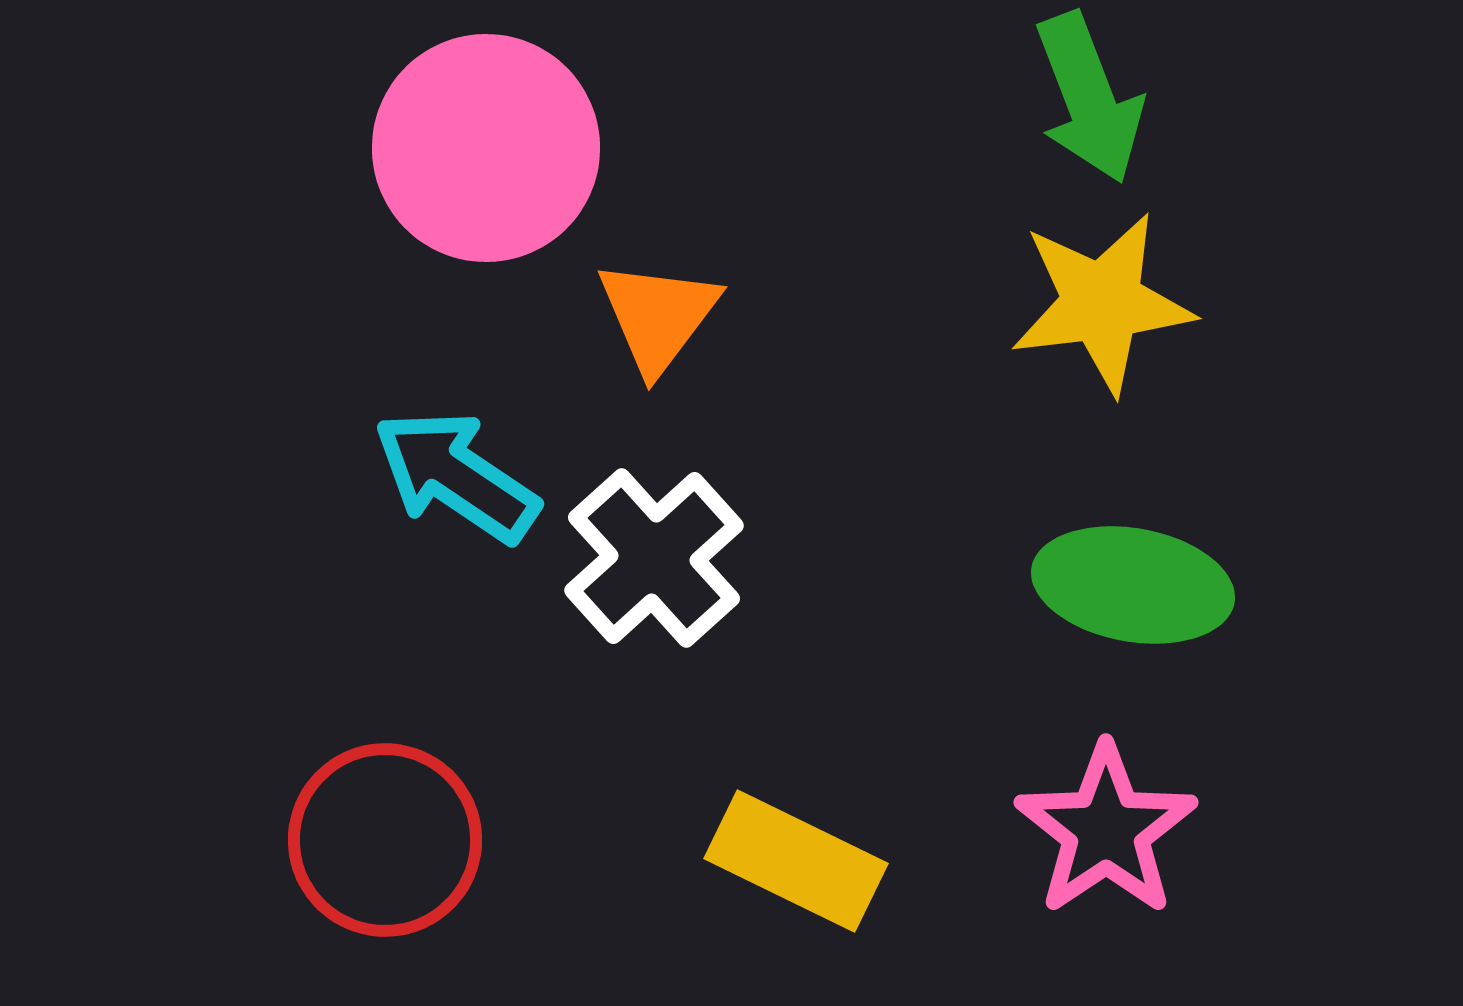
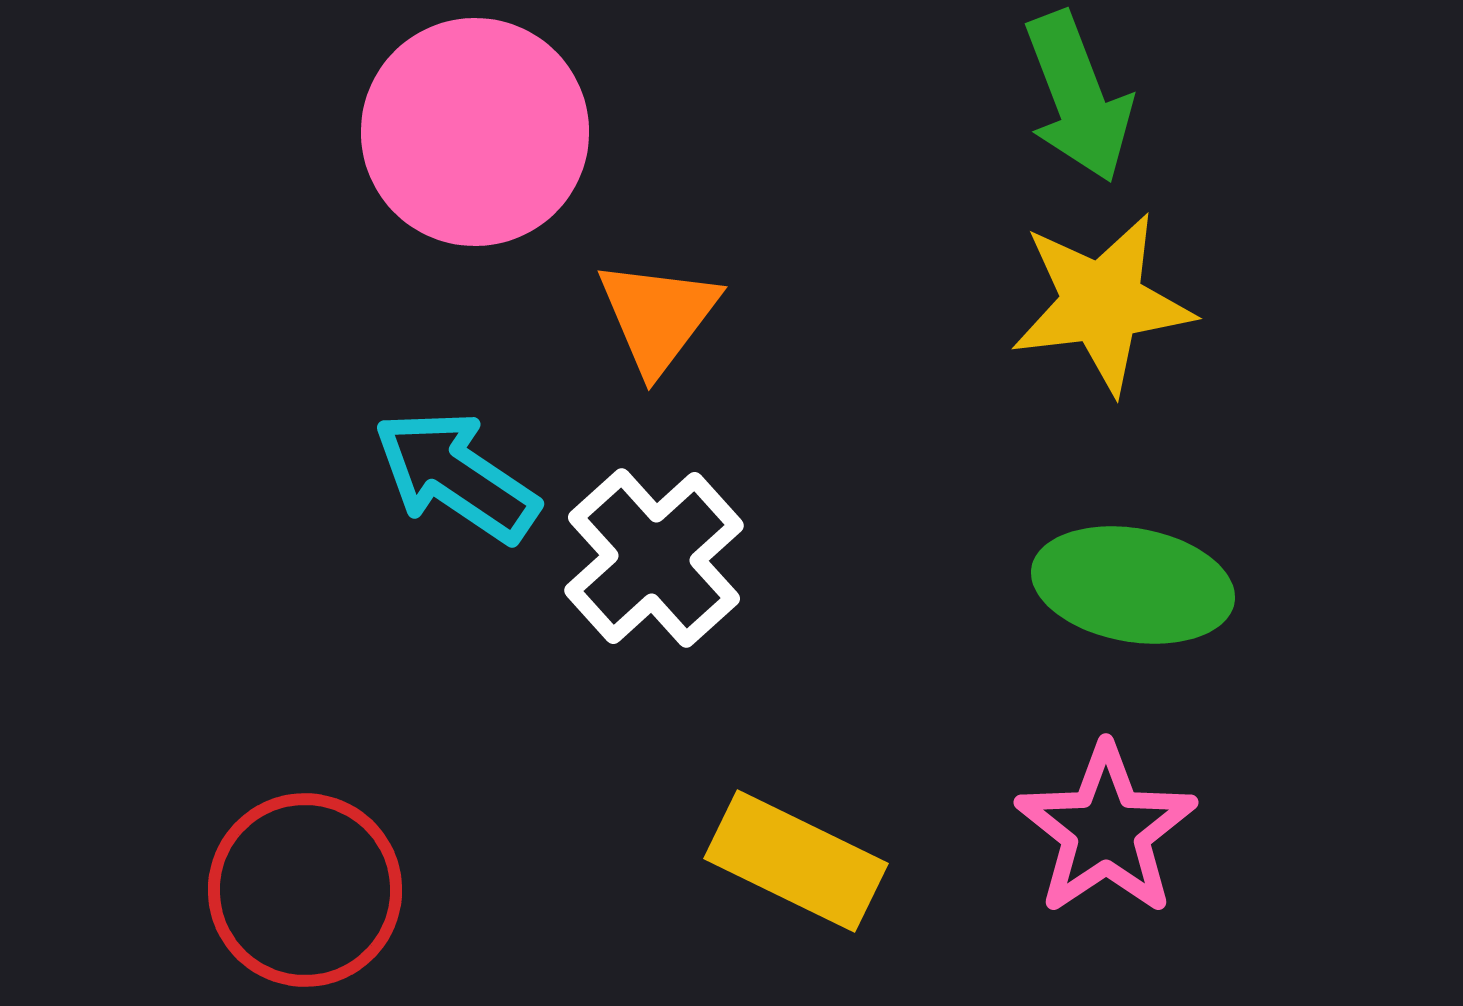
green arrow: moved 11 px left, 1 px up
pink circle: moved 11 px left, 16 px up
red circle: moved 80 px left, 50 px down
